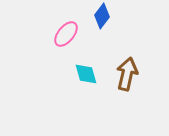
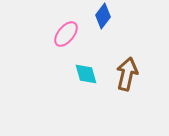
blue diamond: moved 1 px right
